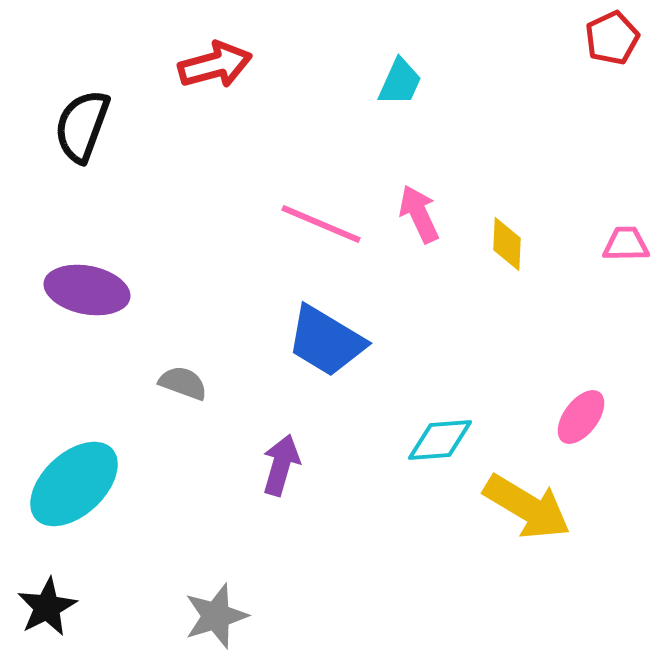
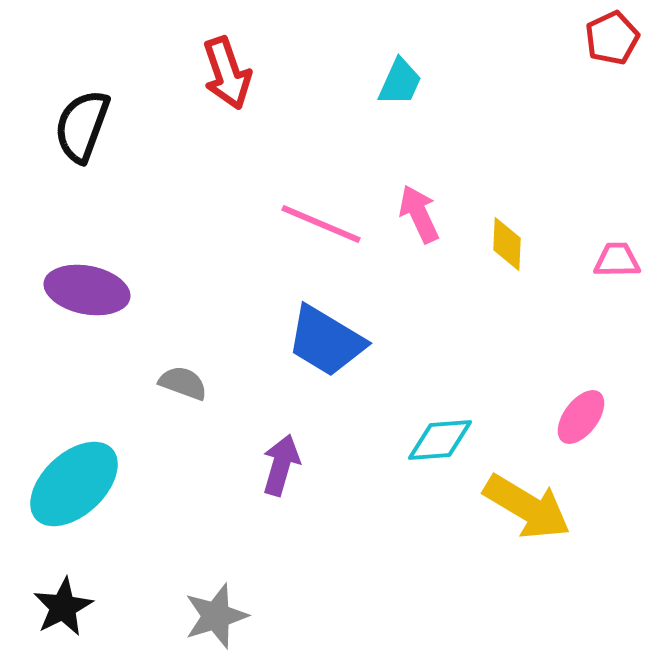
red arrow: moved 12 px right, 8 px down; rotated 86 degrees clockwise
pink trapezoid: moved 9 px left, 16 px down
black star: moved 16 px right
